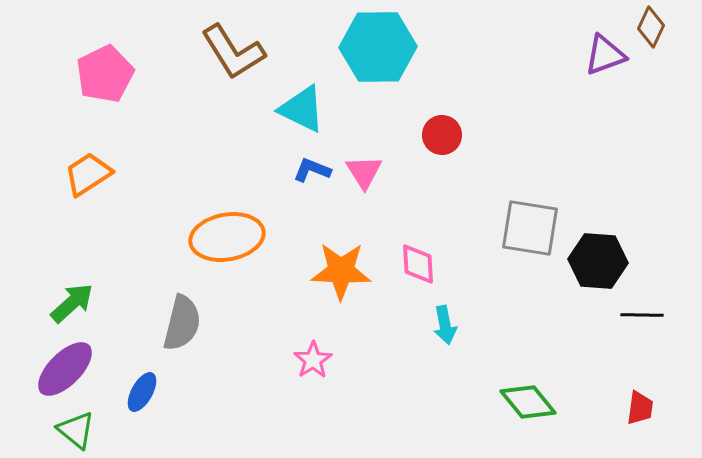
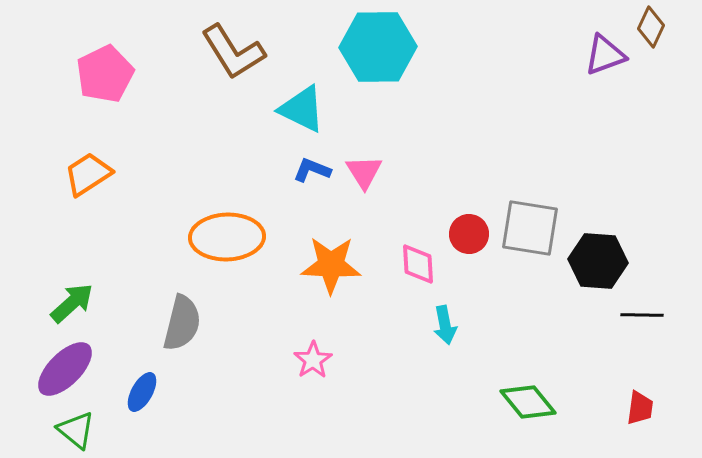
red circle: moved 27 px right, 99 px down
orange ellipse: rotated 8 degrees clockwise
orange star: moved 10 px left, 6 px up
